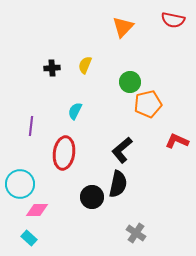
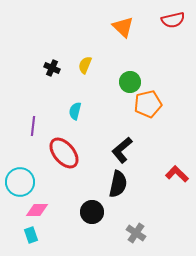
red semicircle: rotated 25 degrees counterclockwise
orange triangle: rotated 30 degrees counterclockwise
black cross: rotated 28 degrees clockwise
cyan semicircle: rotated 12 degrees counterclockwise
purple line: moved 2 px right
red L-shape: moved 33 px down; rotated 20 degrees clockwise
red ellipse: rotated 48 degrees counterclockwise
cyan circle: moved 2 px up
black circle: moved 15 px down
cyan rectangle: moved 2 px right, 3 px up; rotated 28 degrees clockwise
